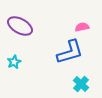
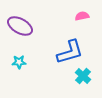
pink semicircle: moved 11 px up
cyan star: moved 5 px right; rotated 24 degrees clockwise
cyan cross: moved 2 px right, 8 px up
